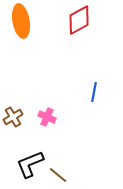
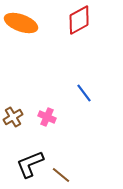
orange ellipse: moved 2 px down; rotated 60 degrees counterclockwise
blue line: moved 10 px left, 1 px down; rotated 48 degrees counterclockwise
brown line: moved 3 px right
